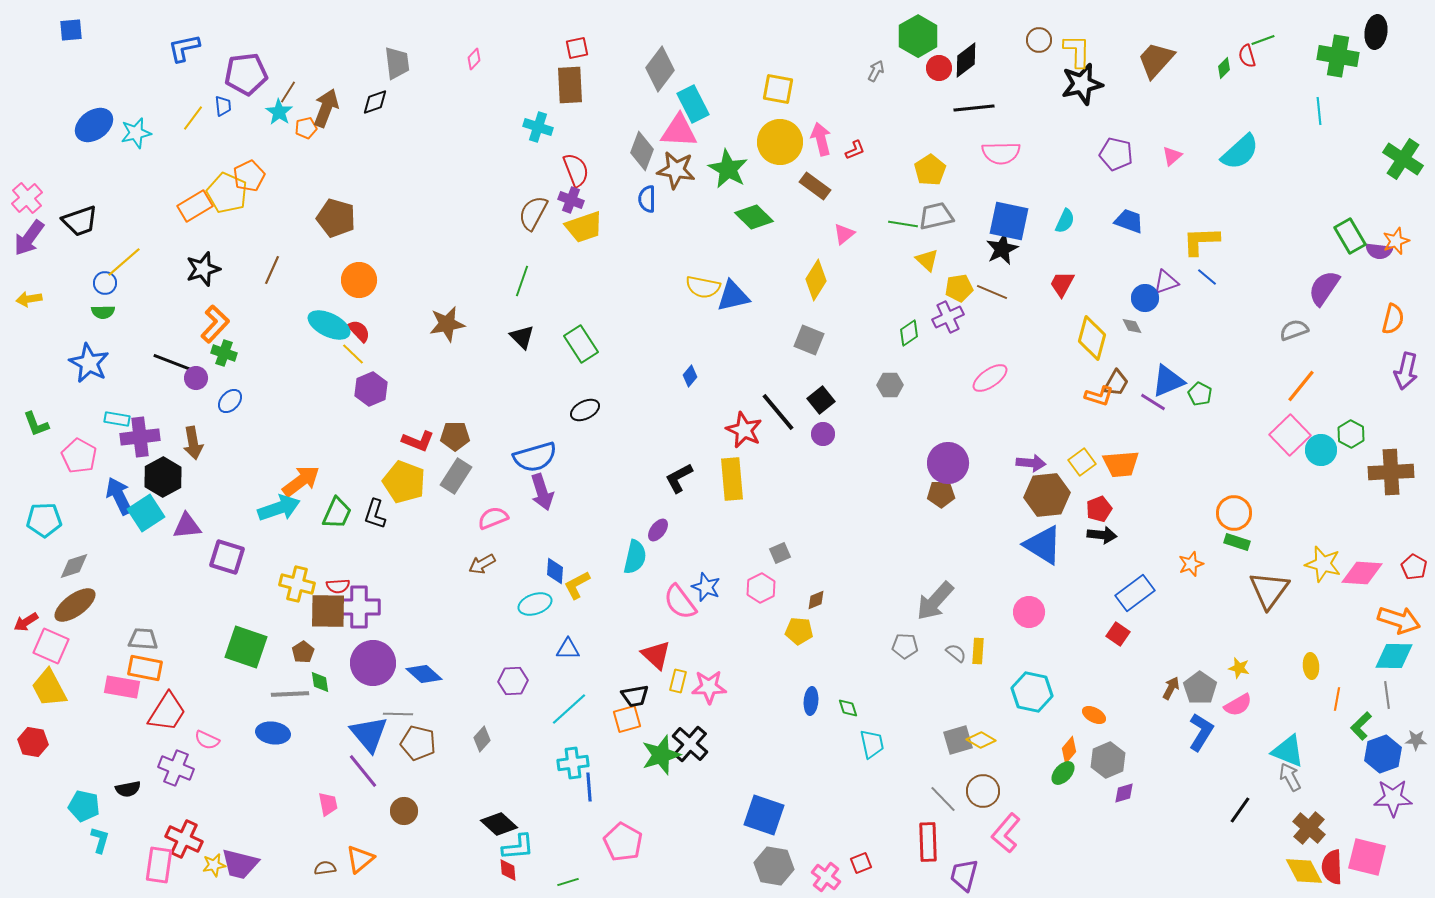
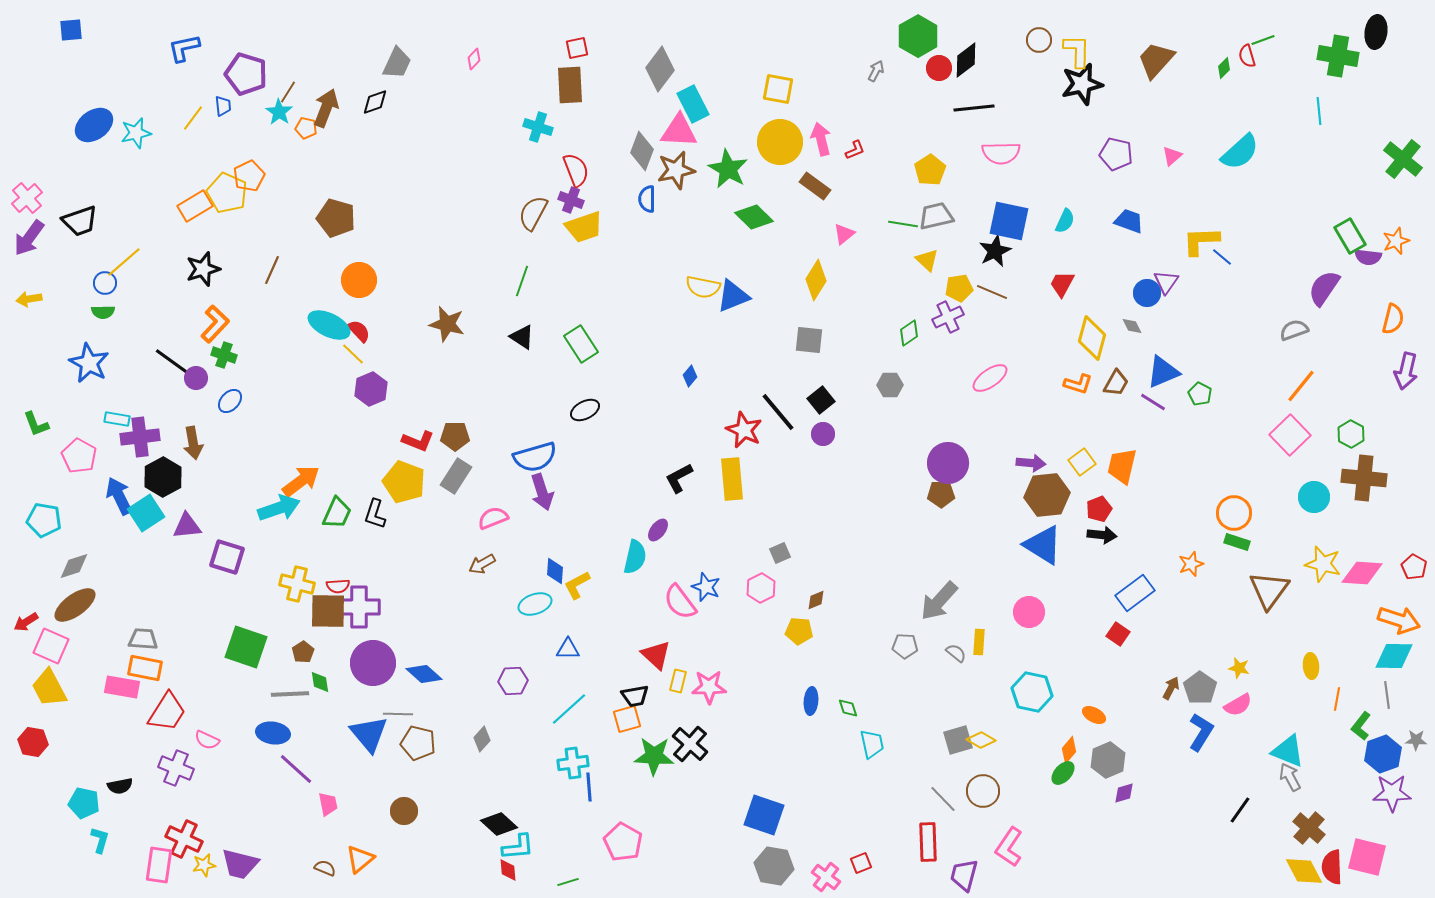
gray trapezoid at (397, 63): rotated 32 degrees clockwise
purple pentagon at (246, 74): rotated 24 degrees clockwise
orange pentagon at (306, 128): rotated 25 degrees clockwise
green cross at (1403, 159): rotated 6 degrees clockwise
brown star at (676, 170): rotated 21 degrees counterclockwise
black star at (1002, 249): moved 7 px left, 2 px down
purple semicircle at (1379, 251): moved 11 px left, 6 px down
blue line at (1207, 277): moved 15 px right, 20 px up
purple triangle at (1166, 282): rotated 36 degrees counterclockwise
blue triangle at (733, 296): rotated 9 degrees counterclockwise
blue circle at (1145, 298): moved 2 px right, 5 px up
brown star at (447, 324): rotated 24 degrees clockwise
black triangle at (522, 337): rotated 12 degrees counterclockwise
gray square at (809, 340): rotated 16 degrees counterclockwise
green cross at (224, 353): moved 2 px down
black line at (174, 363): rotated 15 degrees clockwise
blue triangle at (1168, 381): moved 5 px left, 9 px up
orange L-shape at (1099, 396): moved 21 px left, 12 px up
cyan circle at (1321, 450): moved 7 px left, 47 px down
orange trapezoid at (1121, 464): moved 1 px right, 2 px down; rotated 108 degrees clockwise
brown cross at (1391, 472): moved 27 px left, 6 px down; rotated 9 degrees clockwise
cyan pentagon at (44, 520): rotated 12 degrees clockwise
gray arrow at (935, 601): moved 4 px right
yellow rectangle at (978, 651): moved 1 px right, 9 px up
green L-shape at (1361, 726): rotated 8 degrees counterclockwise
green star at (661, 755): moved 7 px left, 1 px down; rotated 21 degrees clockwise
purple line at (363, 771): moved 67 px left, 2 px up; rotated 9 degrees counterclockwise
black semicircle at (128, 789): moved 8 px left, 3 px up
purple star at (1393, 798): moved 1 px left, 5 px up
cyan pentagon at (84, 806): moved 3 px up
pink L-shape at (1006, 833): moved 3 px right, 14 px down; rotated 6 degrees counterclockwise
yellow star at (214, 865): moved 10 px left
brown semicircle at (325, 868): rotated 30 degrees clockwise
